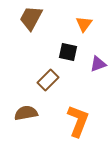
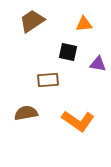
brown trapezoid: moved 1 px right, 3 px down; rotated 28 degrees clockwise
orange triangle: rotated 48 degrees clockwise
purple triangle: rotated 30 degrees clockwise
brown rectangle: rotated 40 degrees clockwise
orange L-shape: rotated 104 degrees clockwise
